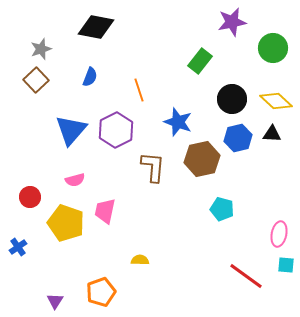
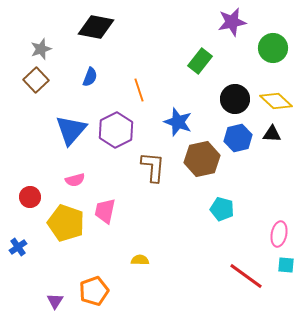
black circle: moved 3 px right
orange pentagon: moved 7 px left, 1 px up
